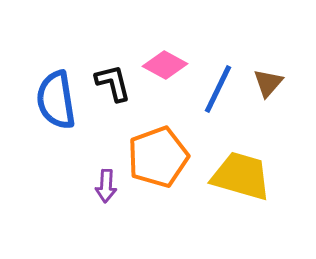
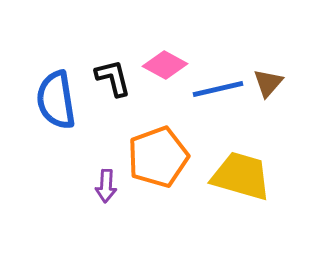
black L-shape: moved 5 px up
blue line: rotated 51 degrees clockwise
